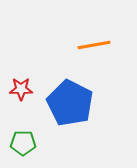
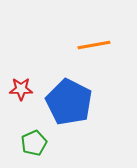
blue pentagon: moved 1 px left, 1 px up
green pentagon: moved 11 px right; rotated 25 degrees counterclockwise
